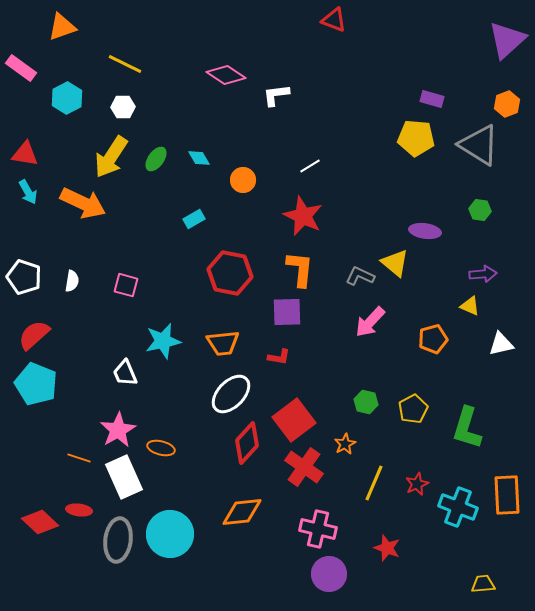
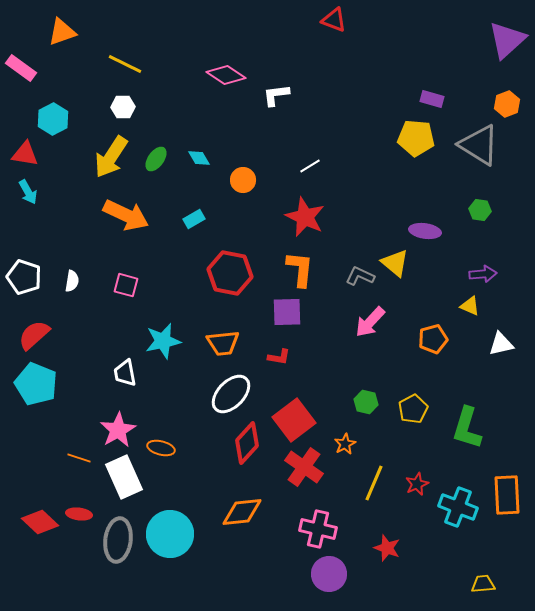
orange triangle at (62, 27): moved 5 px down
cyan hexagon at (67, 98): moved 14 px left, 21 px down
orange arrow at (83, 203): moved 43 px right, 12 px down
red star at (303, 216): moved 2 px right, 1 px down
white trapezoid at (125, 373): rotated 12 degrees clockwise
red ellipse at (79, 510): moved 4 px down
